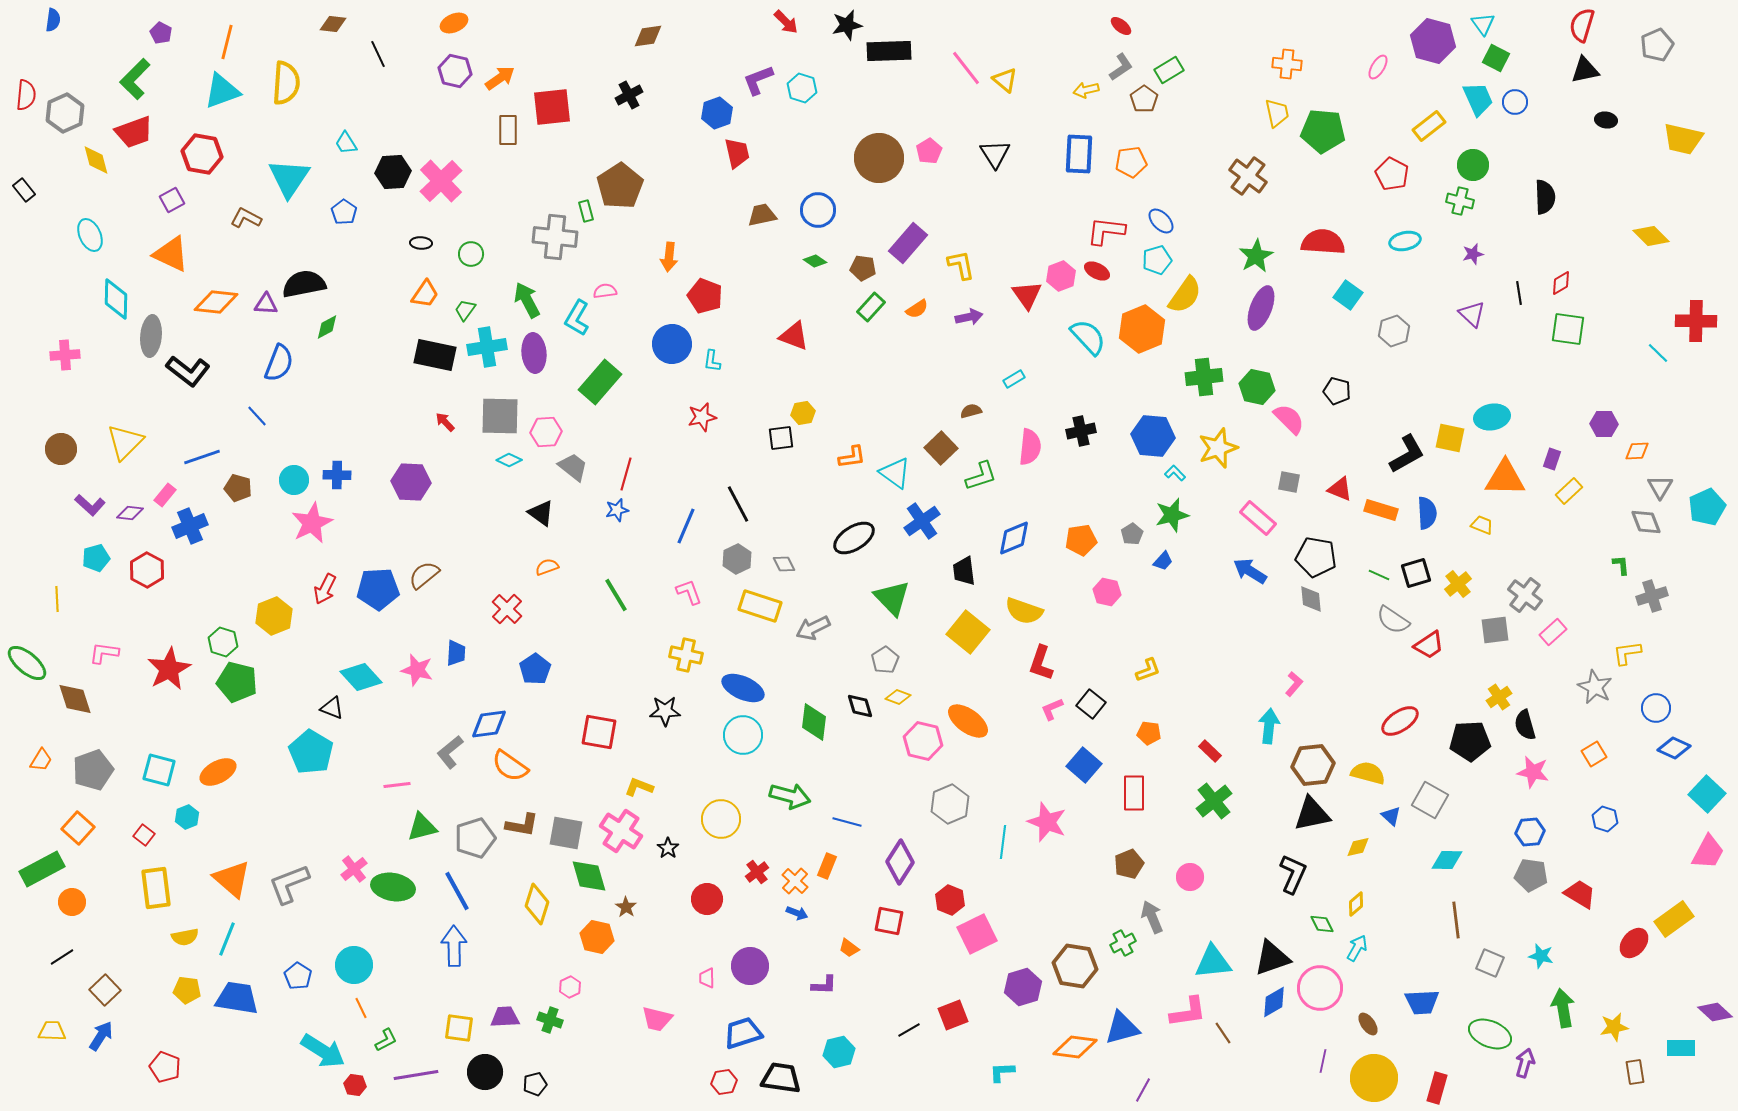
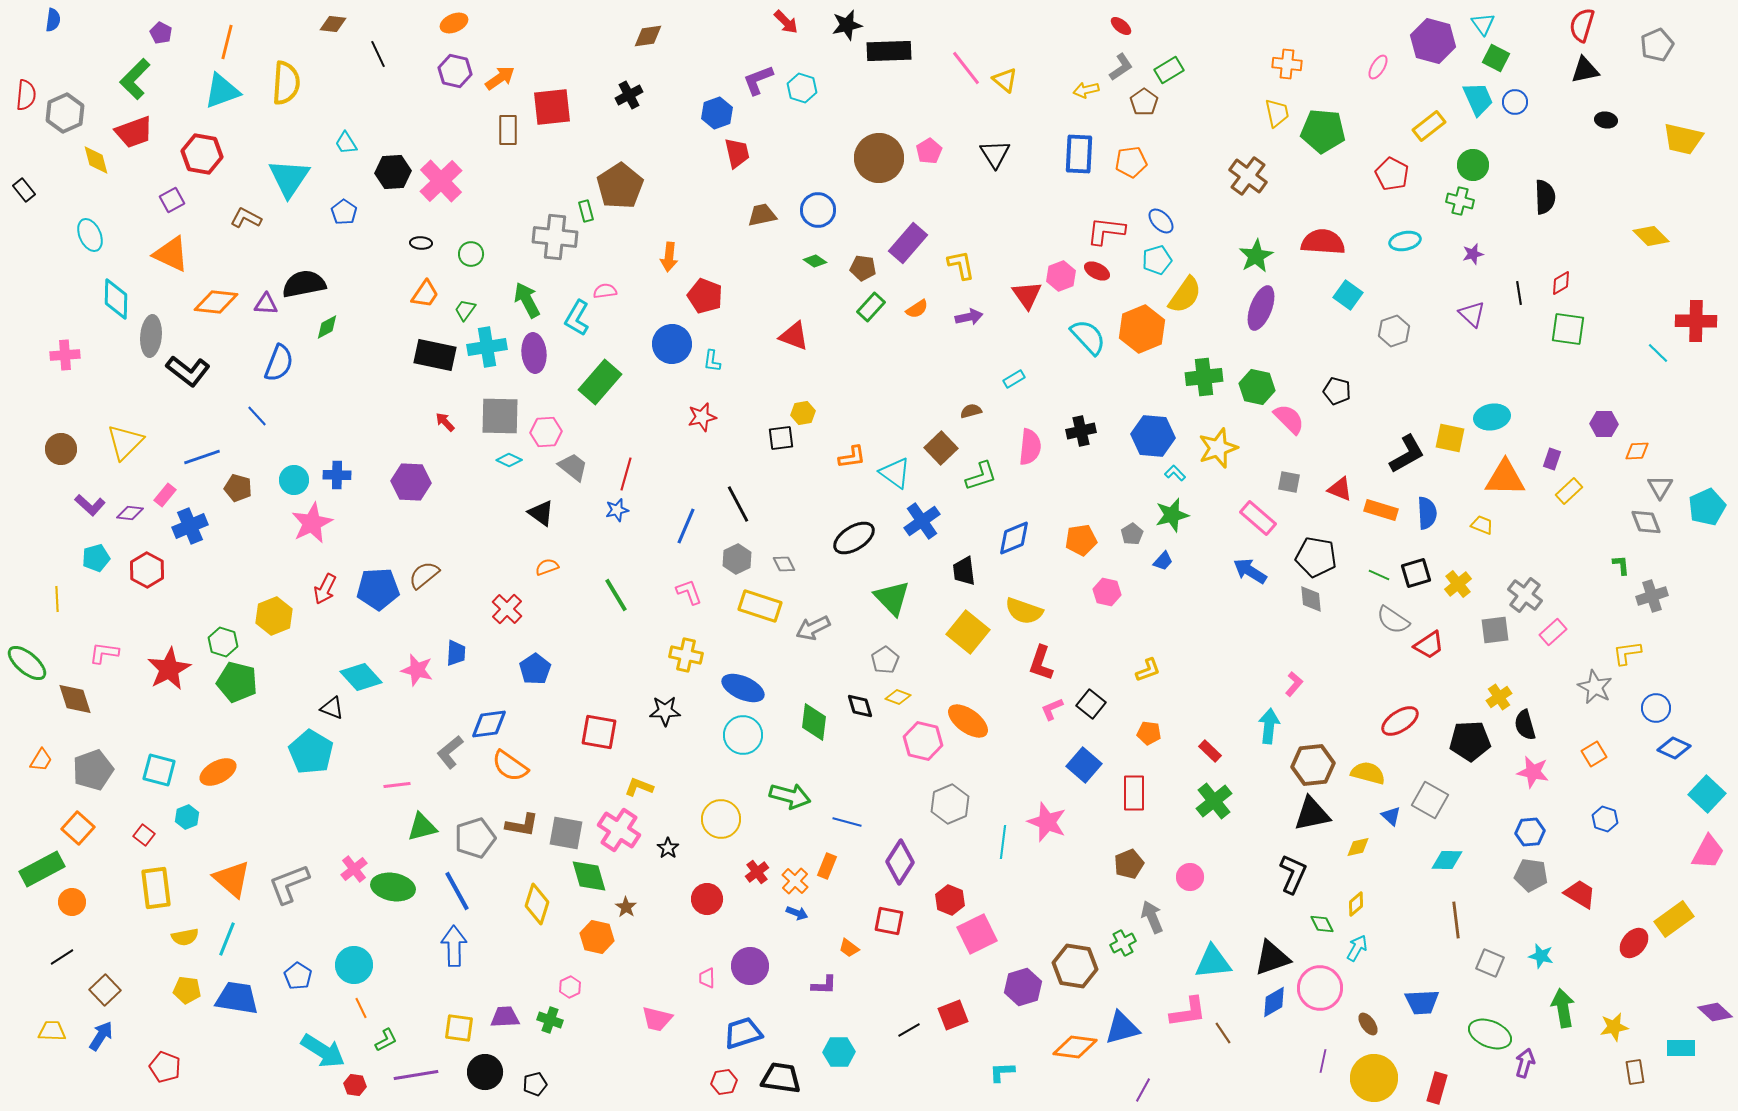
brown pentagon at (1144, 99): moved 3 px down
pink cross at (621, 831): moved 2 px left, 1 px up
cyan hexagon at (839, 1052): rotated 12 degrees clockwise
